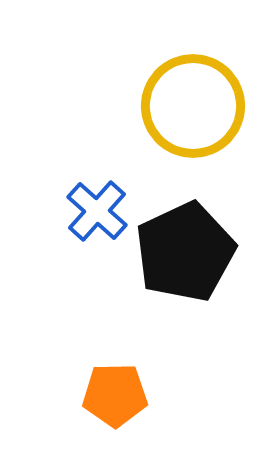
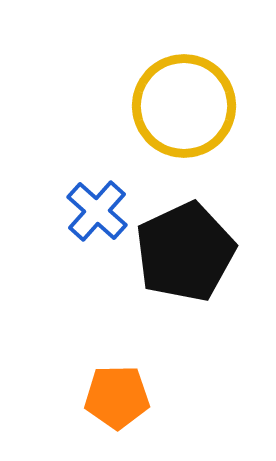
yellow circle: moved 9 px left
orange pentagon: moved 2 px right, 2 px down
